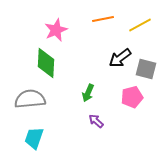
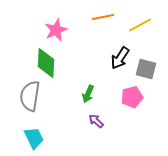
orange line: moved 2 px up
black arrow: rotated 20 degrees counterclockwise
green arrow: moved 1 px down
gray semicircle: moved 3 px up; rotated 76 degrees counterclockwise
cyan trapezoid: rotated 135 degrees clockwise
